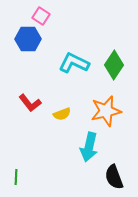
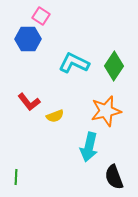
green diamond: moved 1 px down
red L-shape: moved 1 px left, 1 px up
yellow semicircle: moved 7 px left, 2 px down
